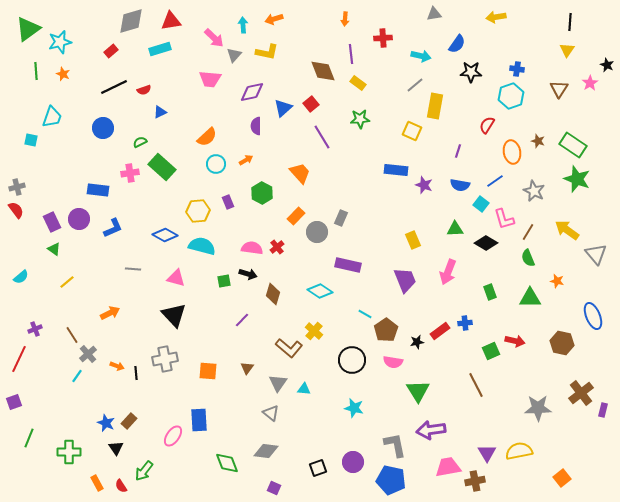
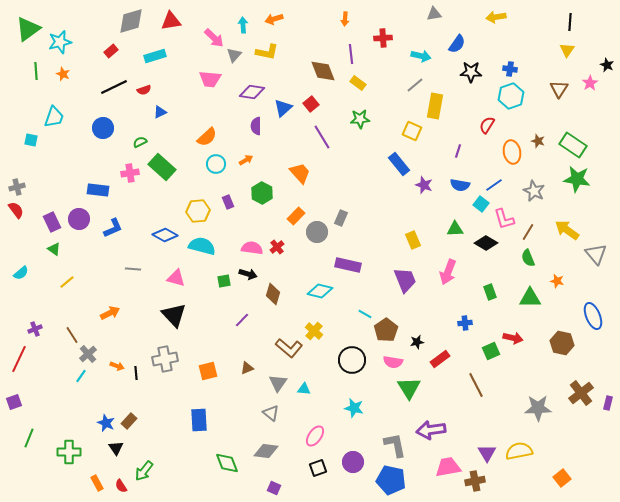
cyan rectangle at (160, 49): moved 5 px left, 7 px down
blue cross at (517, 69): moved 7 px left
purple diamond at (252, 92): rotated 20 degrees clockwise
cyan trapezoid at (52, 117): moved 2 px right
blue rectangle at (396, 170): moved 3 px right, 6 px up; rotated 45 degrees clockwise
green star at (577, 179): rotated 12 degrees counterclockwise
blue line at (495, 181): moved 1 px left, 4 px down
cyan semicircle at (21, 277): moved 4 px up
cyan diamond at (320, 291): rotated 20 degrees counterclockwise
red rectangle at (440, 331): moved 28 px down
red arrow at (515, 341): moved 2 px left, 3 px up
brown triangle at (247, 368): rotated 32 degrees clockwise
orange square at (208, 371): rotated 18 degrees counterclockwise
cyan line at (77, 376): moved 4 px right
green triangle at (418, 391): moved 9 px left, 3 px up
purple rectangle at (603, 410): moved 5 px right, 7 px up
pink ellipse at (173, 436): moved 142 px right
